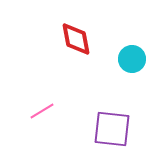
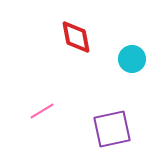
red diamond: moved 2 px up
purple square: rotated 18 degrees counterclockwise
